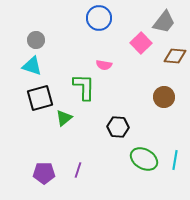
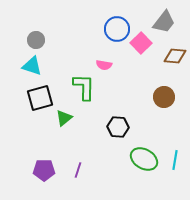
blue circle: moved 18 px right, 11 px down
purple pentagon: moved 3 px up
